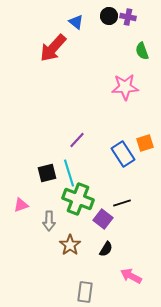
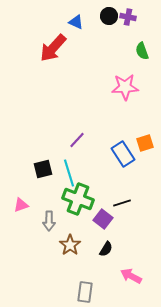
blue triangle: rotated 14 degrees counterclockwise
black square: moved 4 px left, 4 px up
